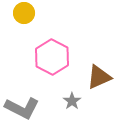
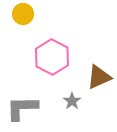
yellow circle: moved 1 px left, 1 px down
gray L-shape: rotated 152 degrees clockwise
